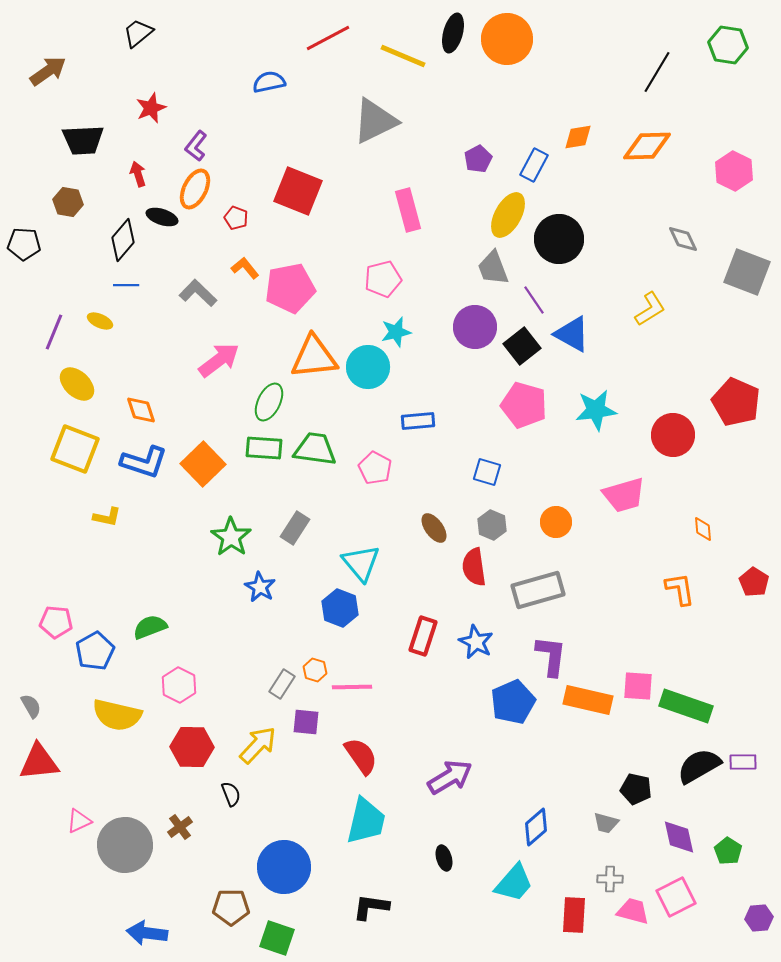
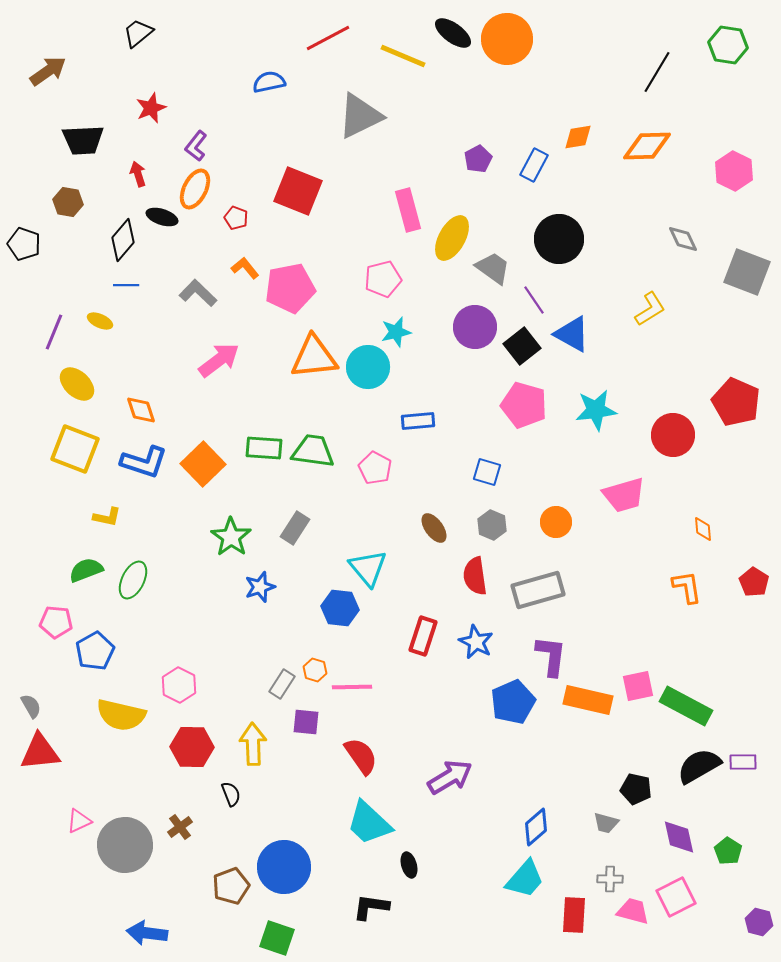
black ellipse at (453, 33): rotated 69 degrees counterclockwise
gray triangle at (375, 121): moved 15 px left, 5 px up
yellow ellipse at (508, 215): moved 56 px left, 23 px down
black pentagon at (24, 244): rotated 16 degrees clockwise
gray trapezoid at (493, 268): rotated 147 degrees clockwise
green ellipse at (269, 402): moved 136 px left, 178 px down
green trapezoid at (315, 449): moved 2 px left, 2 px down
cyan triangle at (361, 563): moved 7 px right, 5 px down
red semicircle at (474, 567): moved 1 px right, 9 px down
blue star at (260, 587): rotated 24 degrees clockwise
orange L-shape at (680, 589): moved 7 px right, 2 px up
blue hexagon at (340, 608): rotated 15 degrees counterclockwise
green semicircle at (150, 627): moved 64 px left, 57 px up
pink square at (638, 686): rotated 16 degrees counterclockwise
green rectangle at (686, 706): rotated 9 degrees clockwise
yellow semicircle at (117, 715): moved 4 px right
yellow arrow at (258, 745): moved 5 px left, 1 px up; rotated 45 degrees counterclockwise
red triangle at (39, 762): moved 1 px right, 10 px up
cyan trapezoid at (366, 821): moved 3 px right, 2 px down; rotated 120 degrees clockwise
black ellipse at (444, 858): moved 35 px left, 7 px down
cyan trapezoid at (514, 883): moved 11 px right, 4 px up
brown pentagon at (231, 907): moved 21 px up; rotated 21 degrees counterclockwise
purple hexagon at (759, 918): moved 4 px down; rotated 20 degrees clockwise
